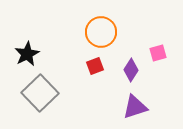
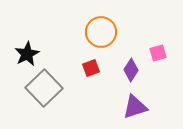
red square: moved 4 px left, 2 px down
gray square: moved 4 px right, 5 px up
